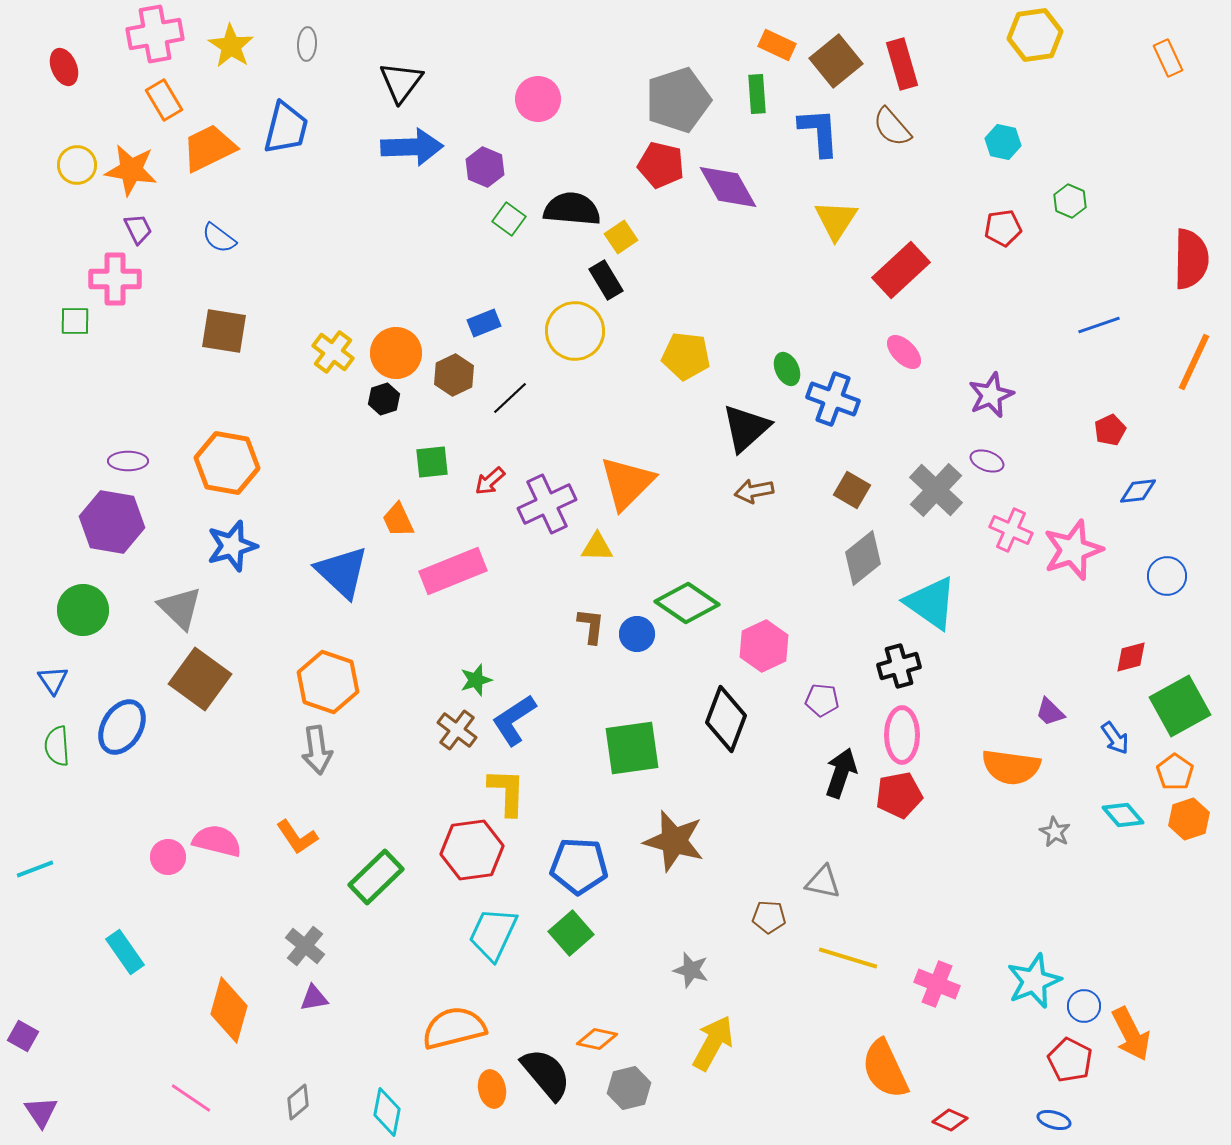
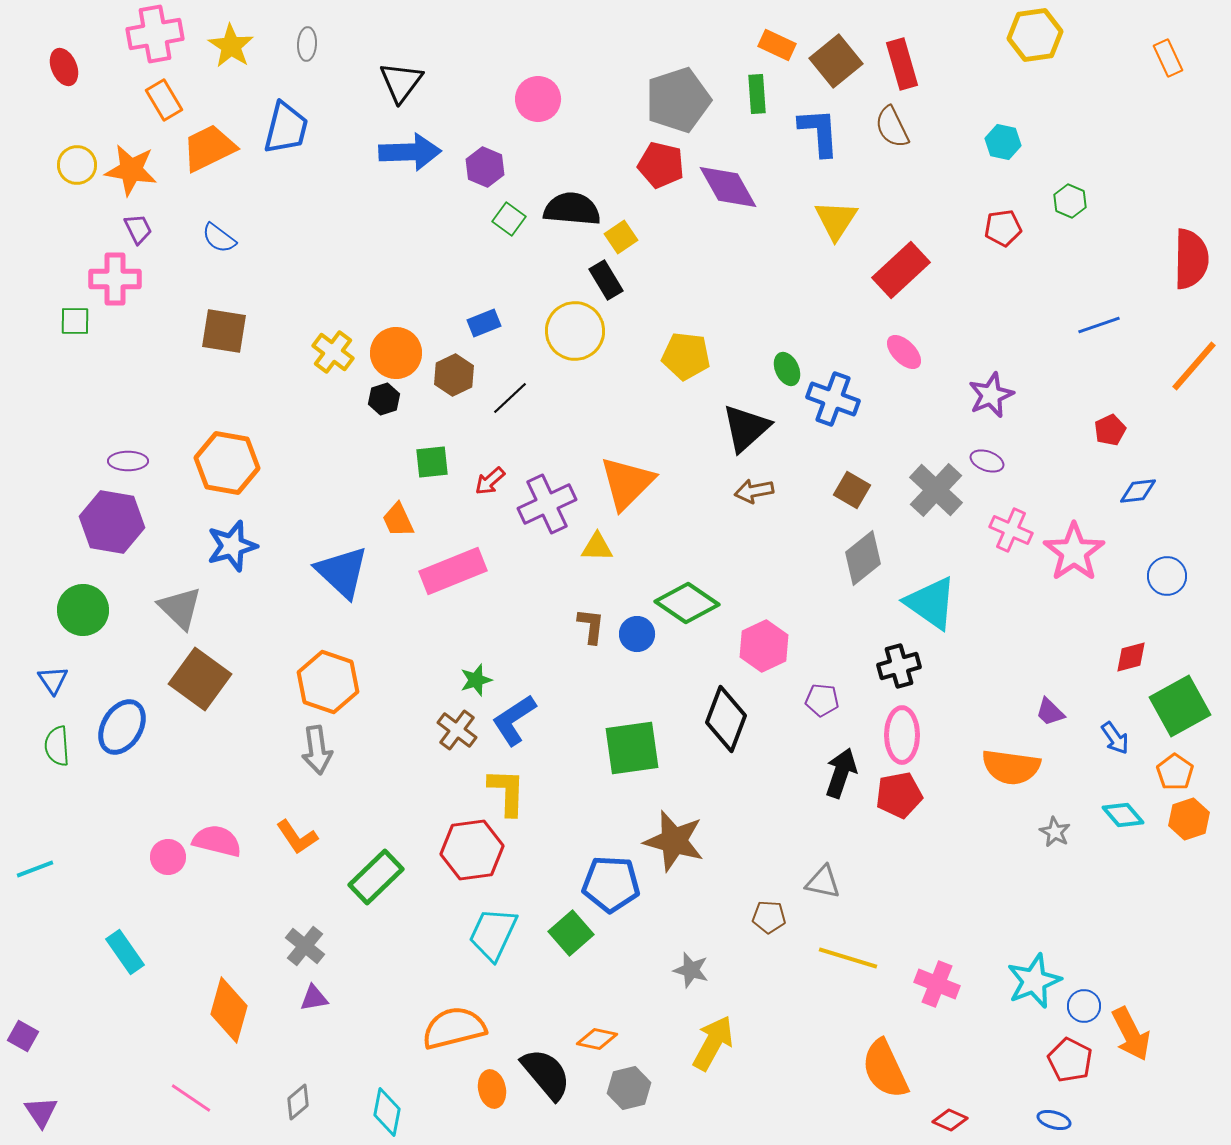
brown semicircle at (892, 127): rotated 15 degrees clockwise
blue arrow at (412, 147): moved 2 px left, 5 px down
orange line at (1194, 362): moved 4 px down; rotated 16 degrees clockwise
pink star at (1073, 550): moved 1 px right, 2 px down; rotated 16 degrees counterclockwise
blue pentagon at (579, 866): moved 32 px right, 18 px down
